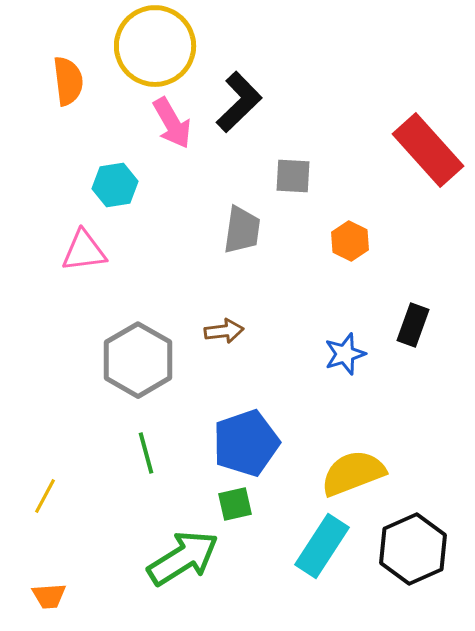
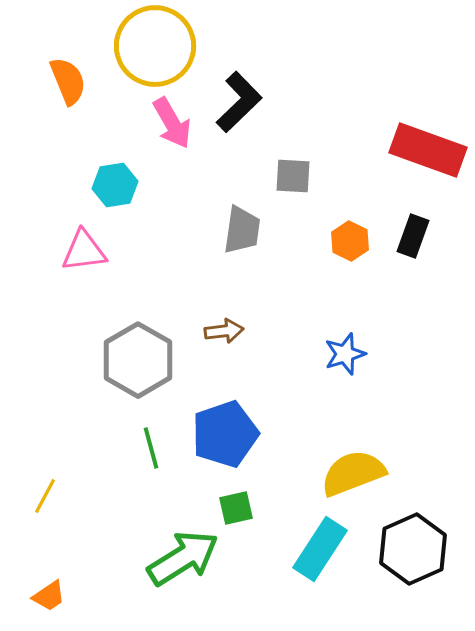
orange semicircle: rotated 15 degrees counterclockwise
red rectangle: rotated 28 degrees counterclockwise
black rectangle: moved 89 px up
blue pentagon: moved 21 px left, 9 px up
green line: moved 5 px right, 5 px up
green square: moved 1 px right, 4 px down
cyan rectangle: moved 2 px left, 3 px down
orange trapezoid: rotated 30 degrees counterclockwise
